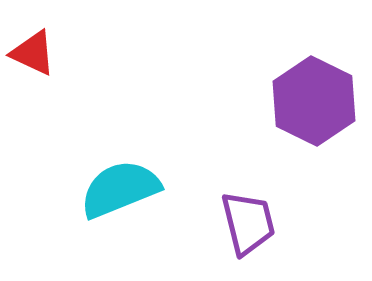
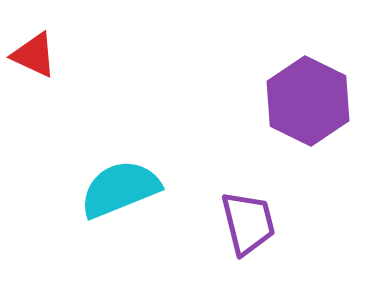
red triangle: moved 1 px right, 2 px down
purple hexagon: moved 6 px left
